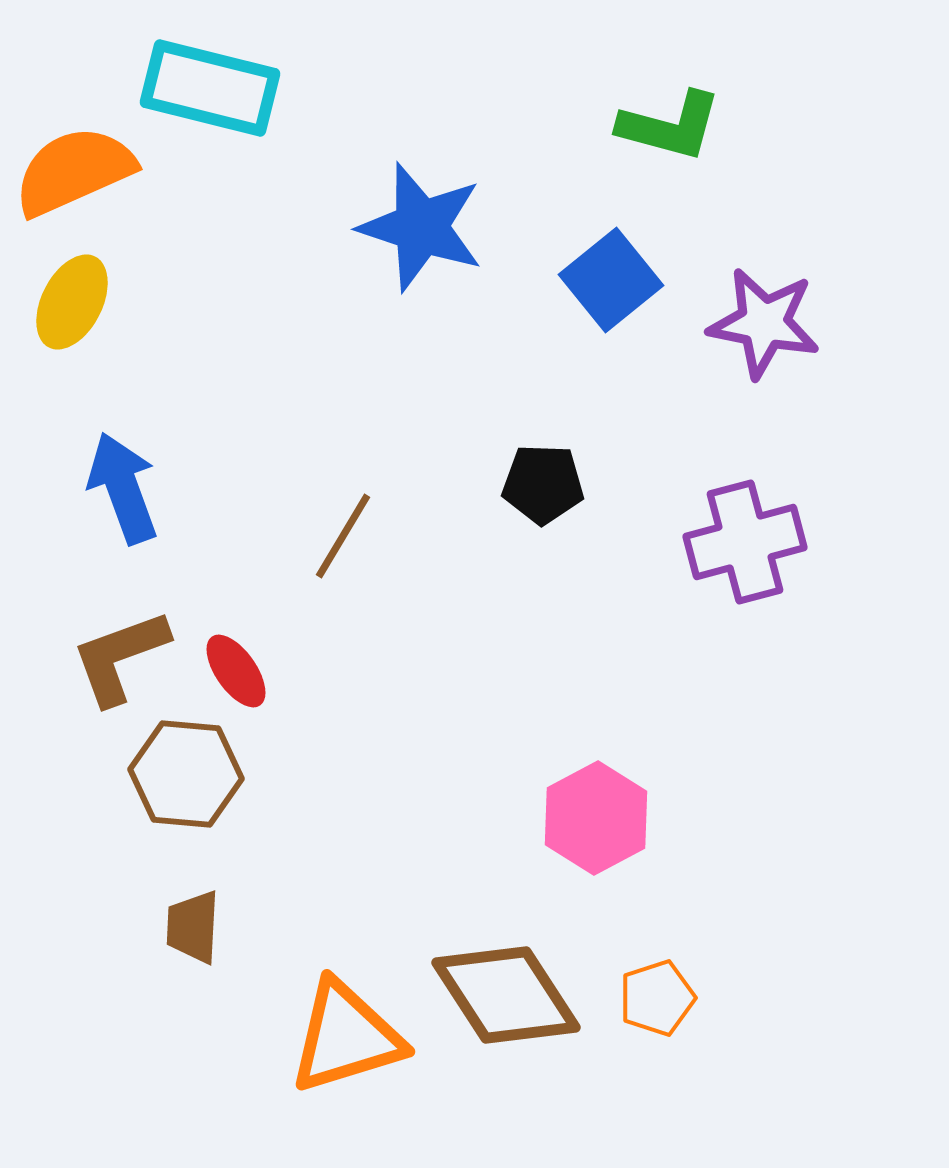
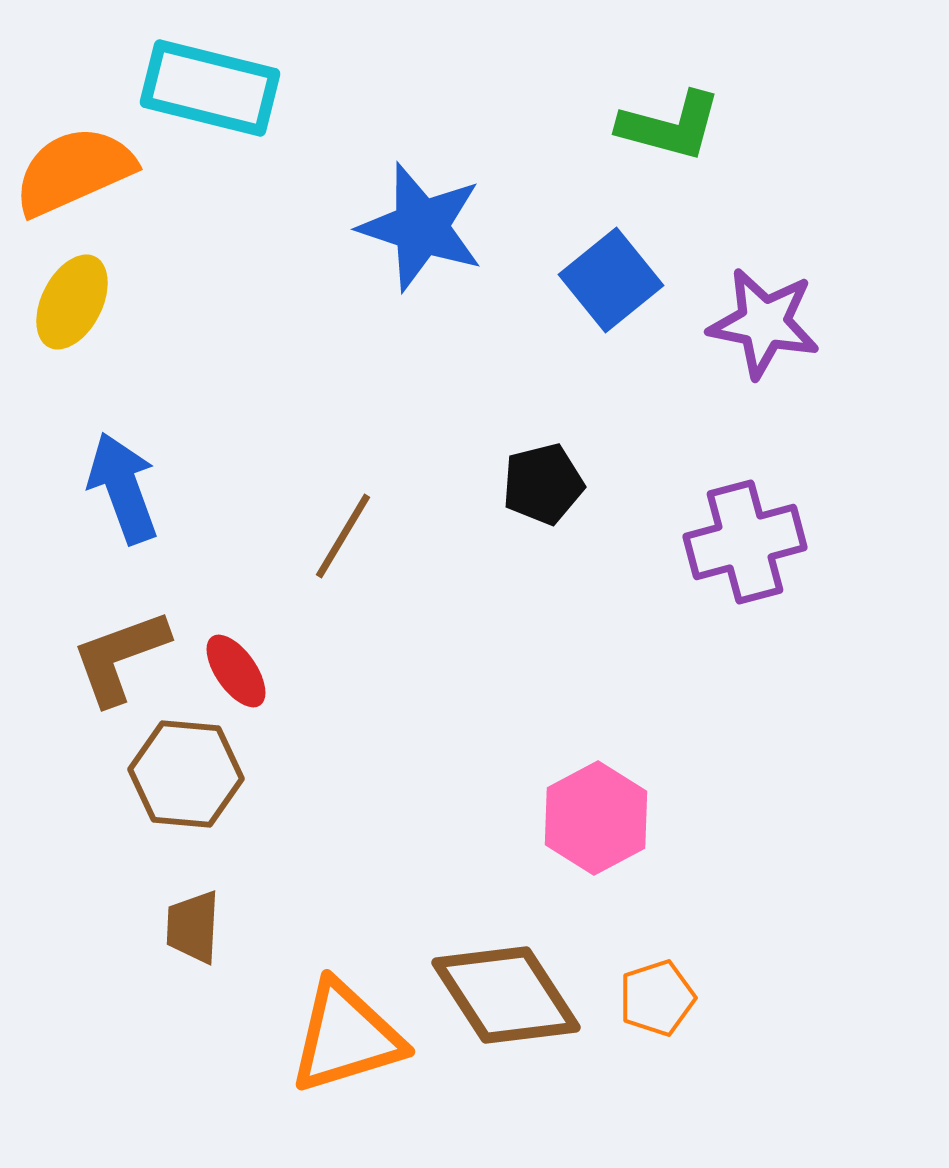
black pentagon: rotated 16 degrees counterclockwise
